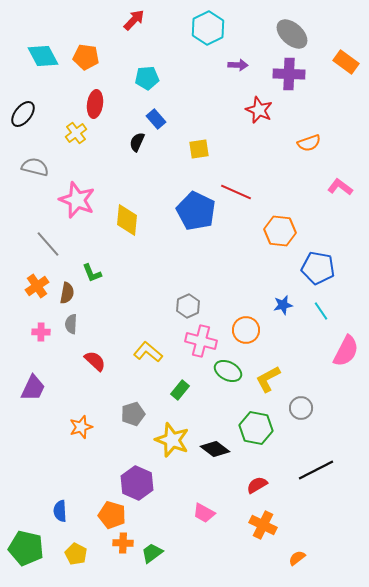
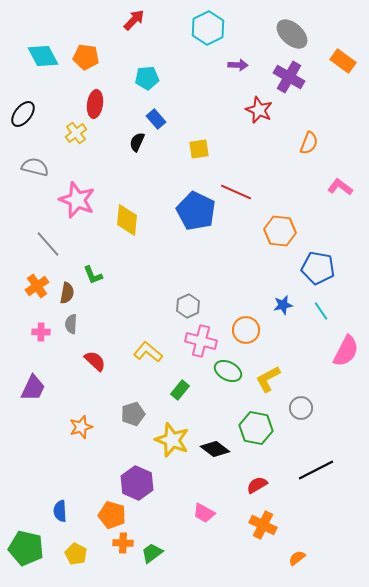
orange rectangle at (346, 62): moved 3 px left, 1 px up
purple cross at (289, 74): moved 3 px down; rotated 28 degrees clockwise
orange semicircle at (309, 143): rotated 50 degrees counterclockwise
green L-shape at (92, 273): moved 1 px right, 2 px down
